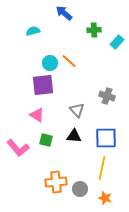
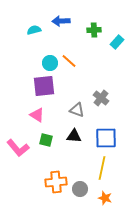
blue arrow: moved 3 px left, 8 px down; rotated 42 degrees counterclockwise
cyan semicircle: moved 1 px right, 1 px up
purple square: moved 1 px right, 1 px down
gray cross: moved 6 px left, 2 px down; rotated 21 degrees clockwise
gray triangle: rotated 28 degrees counterclockwise
